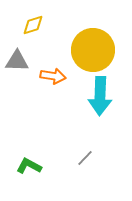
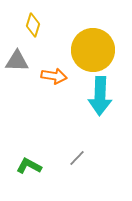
yellow diamond: rotated 55 degrees counterclockwise
orange arrow: moved 1 px right
gray line: moved 8 px left
